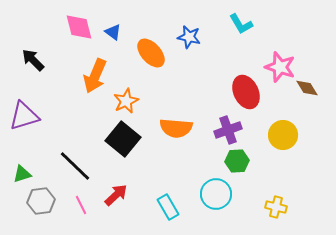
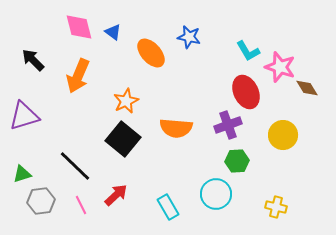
cyan L-shape: moved 7 px right, 27 px down
orange arrow: moved 17 px left
purple cross: moved 5 px up
